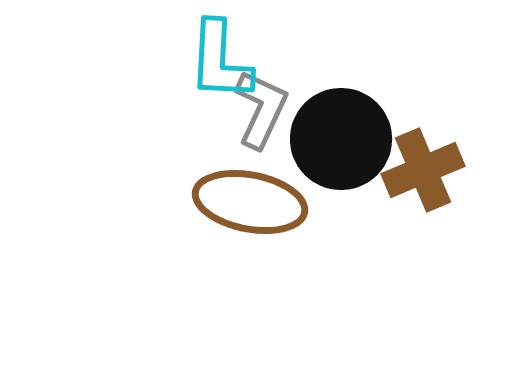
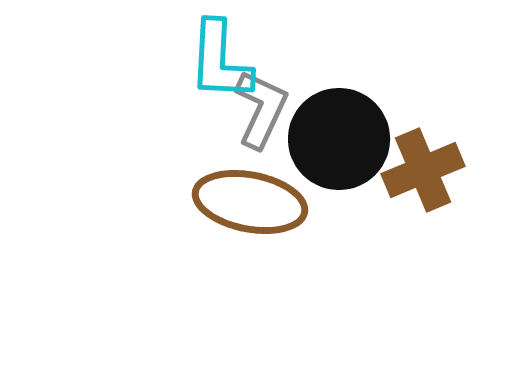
black circle: moved 2 px left
